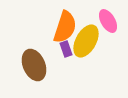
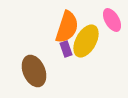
pink ellipse: moved 4 px right, 1 px up
orange semicircle: moved 2 px right
brown ellipse: moved 6 px down
